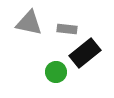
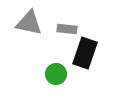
black rectangle: rotated 32 degrees counterclockwise
green circle: moved 2 px down
